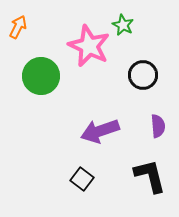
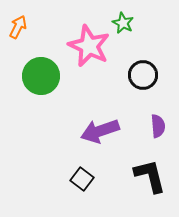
green star: moved 2 px up
